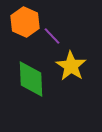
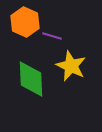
purple line: rotated 30 degrees counterclockwise
yellow star: rotated 8 degrees counterclockwise
